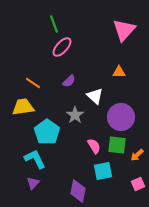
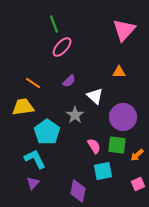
purple circle: moved 2 px right
